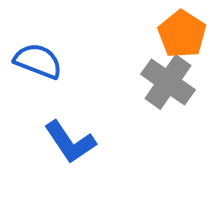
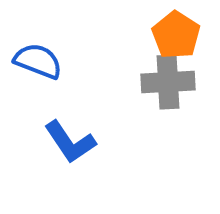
orange pentagon: moved 6 px left, 1 px down
gray cross: rotated 38 degrees counterclockwise
